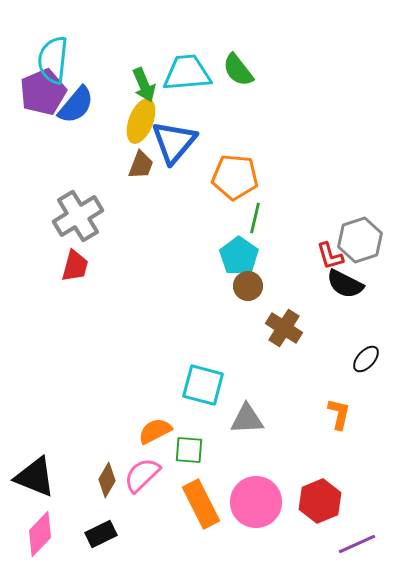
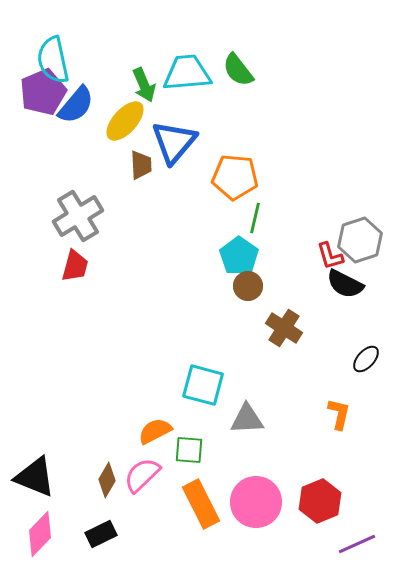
cyan semicircle: rotated 18 degrees counterclockwise
yellow ellipse: moved 16 px left; rotated 21 degrees clockwise
brown trapezoid: rotated 24 degrees counterclockwise
